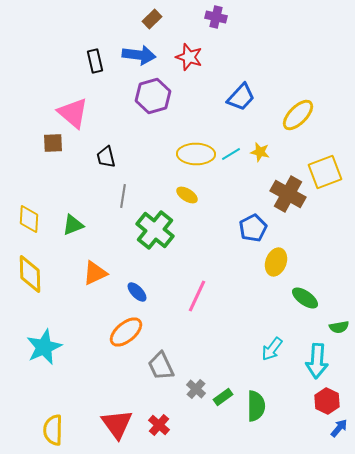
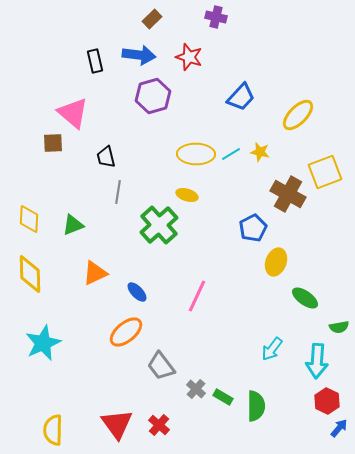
yellow ellipse at (187, 195): rotated 15 degrees counterclockwise
gray line at (123, 196): moved 5 px left, 4 px up
green cross at (155, 230): moved 4 px right, 5 px up; rotated 9 degrees clockwise
cyan star at (44, 347): moved 1 px left, 4 px up
gray trapezoid at (161, 366): rotated 12 degrees counterclockwise
green rectangle at (223, 397): rotated 66 degrees clockwise
